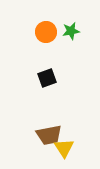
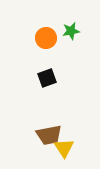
orange circle: moved 6 px down
